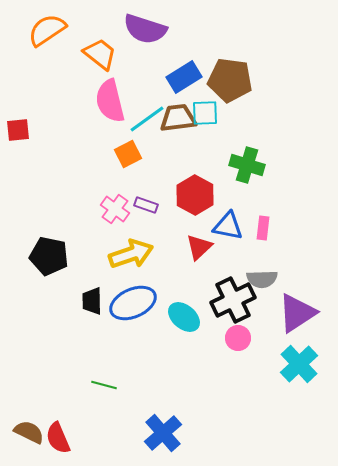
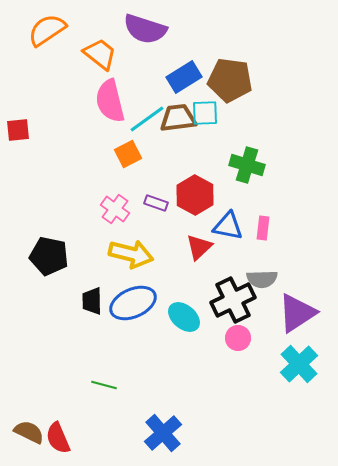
purple rectangle: moved 10 px right, 2 px up
yellow arrow: rotated 33 degrees clockwise
